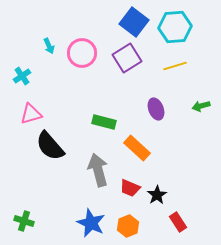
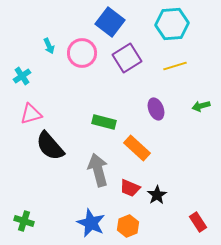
blue square: moved 24 px left
cyan hexagon: moved 3 px left, 3 px up
red rectangle: moved 20 px right
